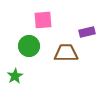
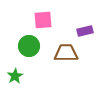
purple rectangle: moved 2 px left, 1 px up
